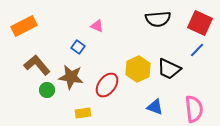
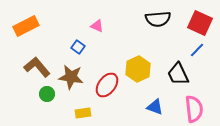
orange rectangle: moved 2 px right
brown L-shape: moved 2 px down
black trapezoid: moved 9 px right, 5 px down; rotated 40 degrees clockwise
green circle: moved 4 px down
